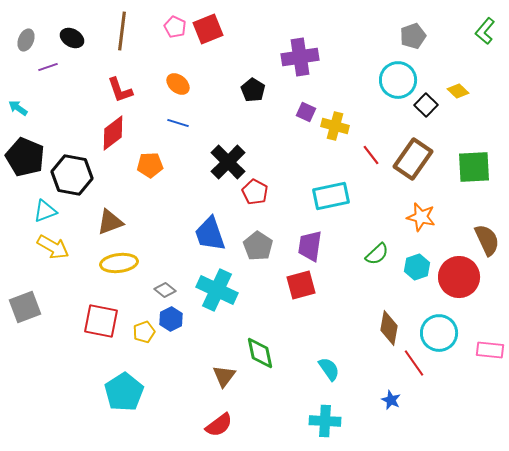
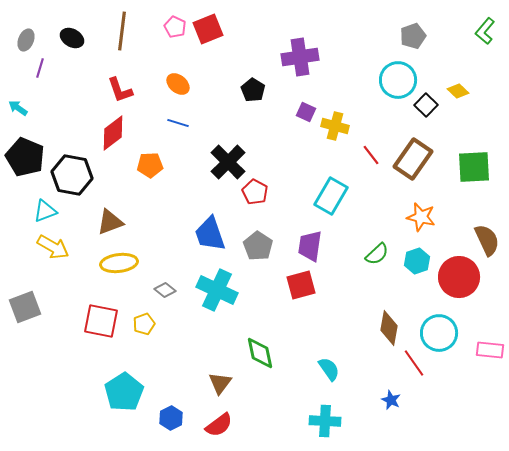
purple line at (48, 67): moved 8 px left, 1 px down; rotated 54 degrees counterclockwise
cyan rectangle at (331, 196): rotated 48 degrees counterclockwise
cyan hexagon at (417, 267): moved 6 px up
blue hexagon at (171, 319): moved 99 px down
yellow pentagon at (144, 332): moved 8 px up
brown triangle at (224, 376): moved 4 px left, 7 px down
